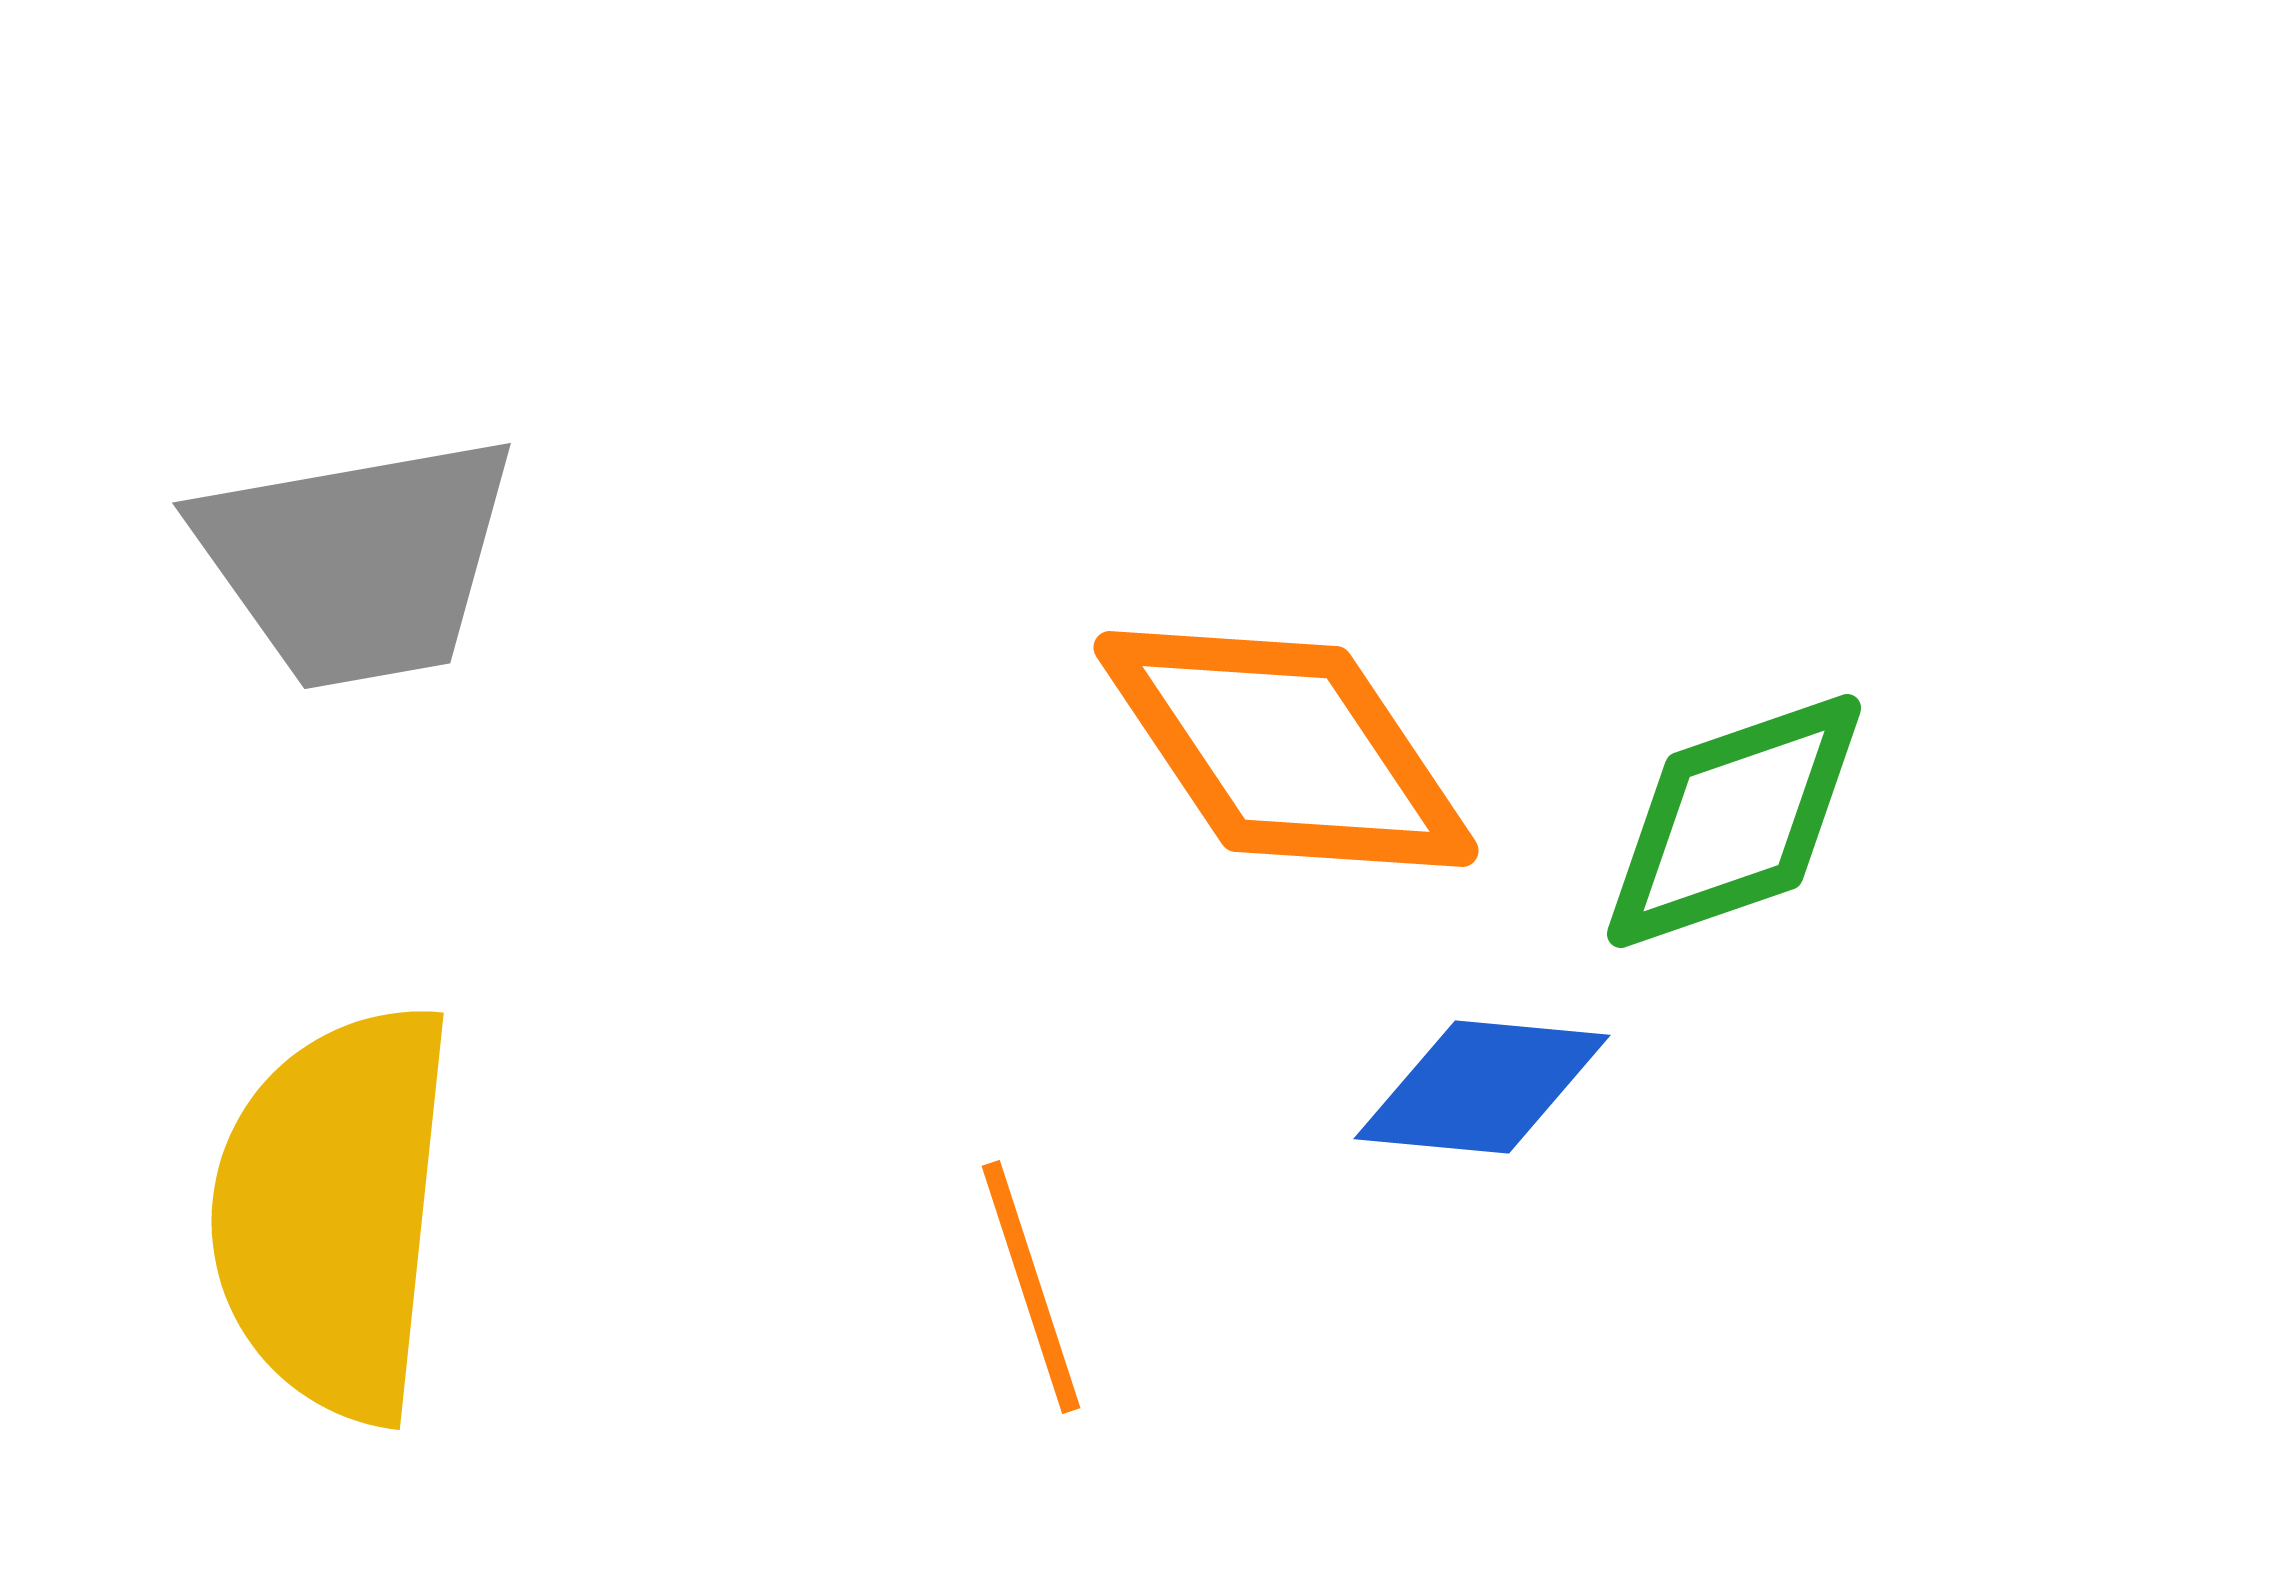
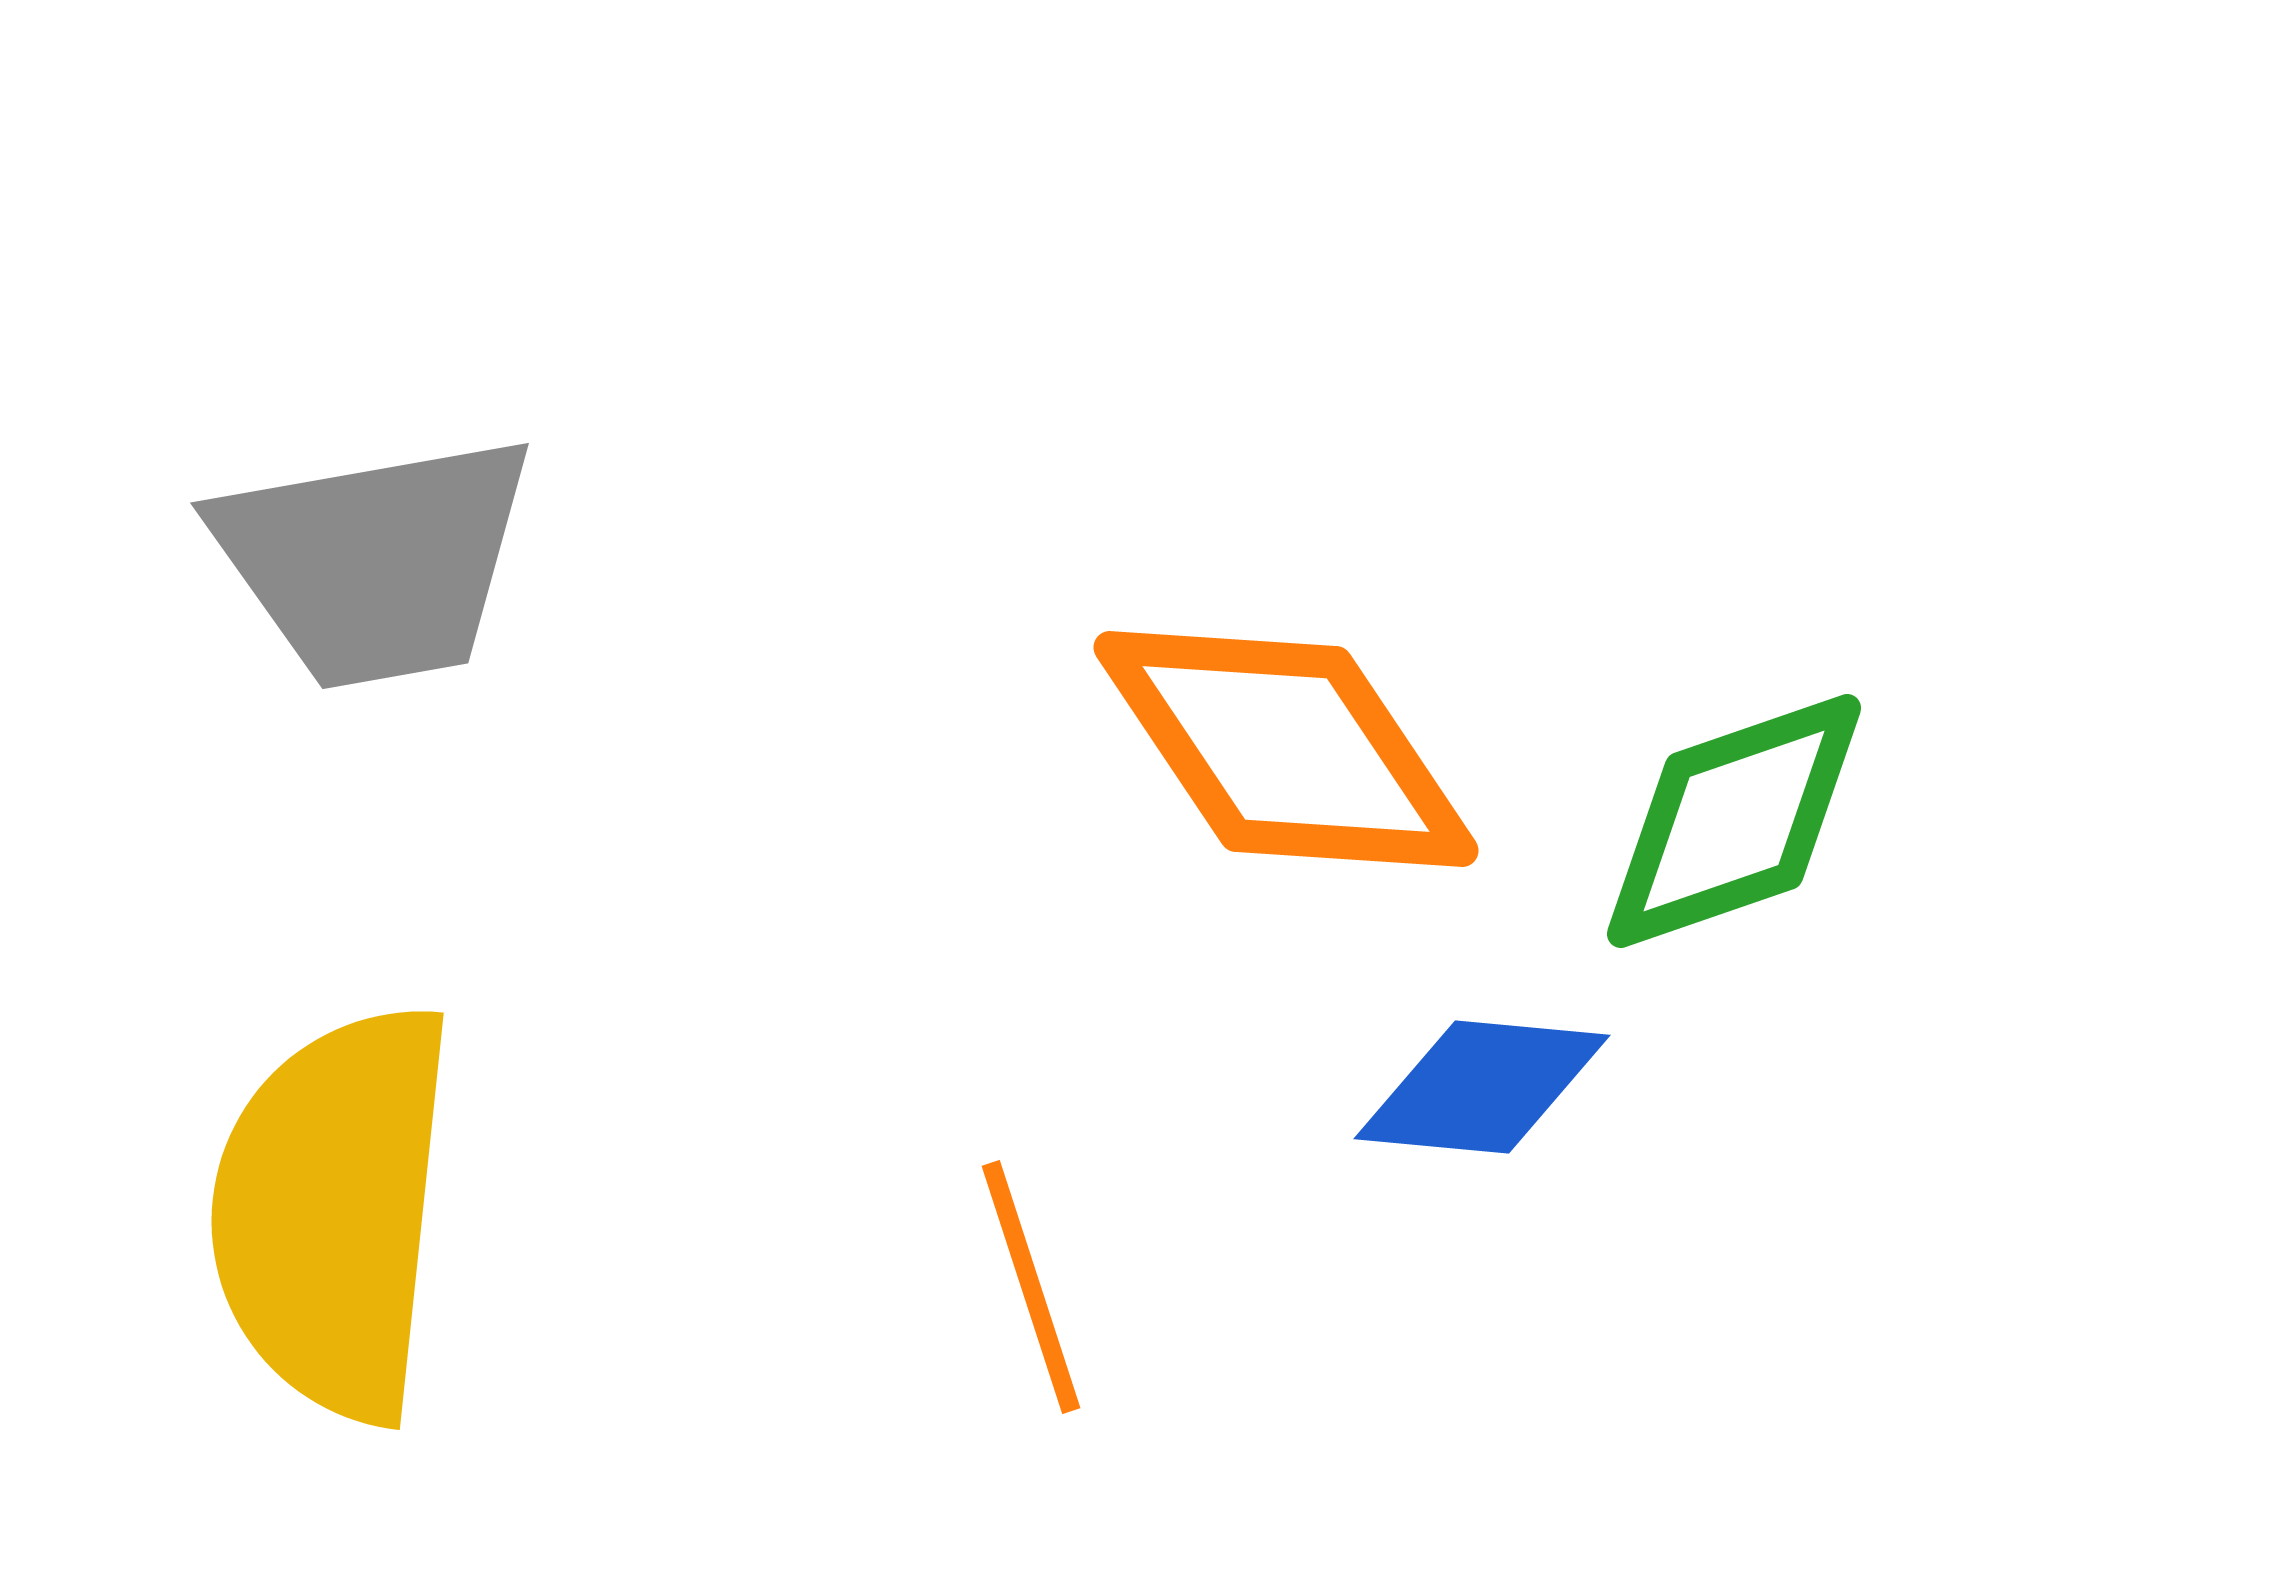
gray trapezoid: moved 18 px right
